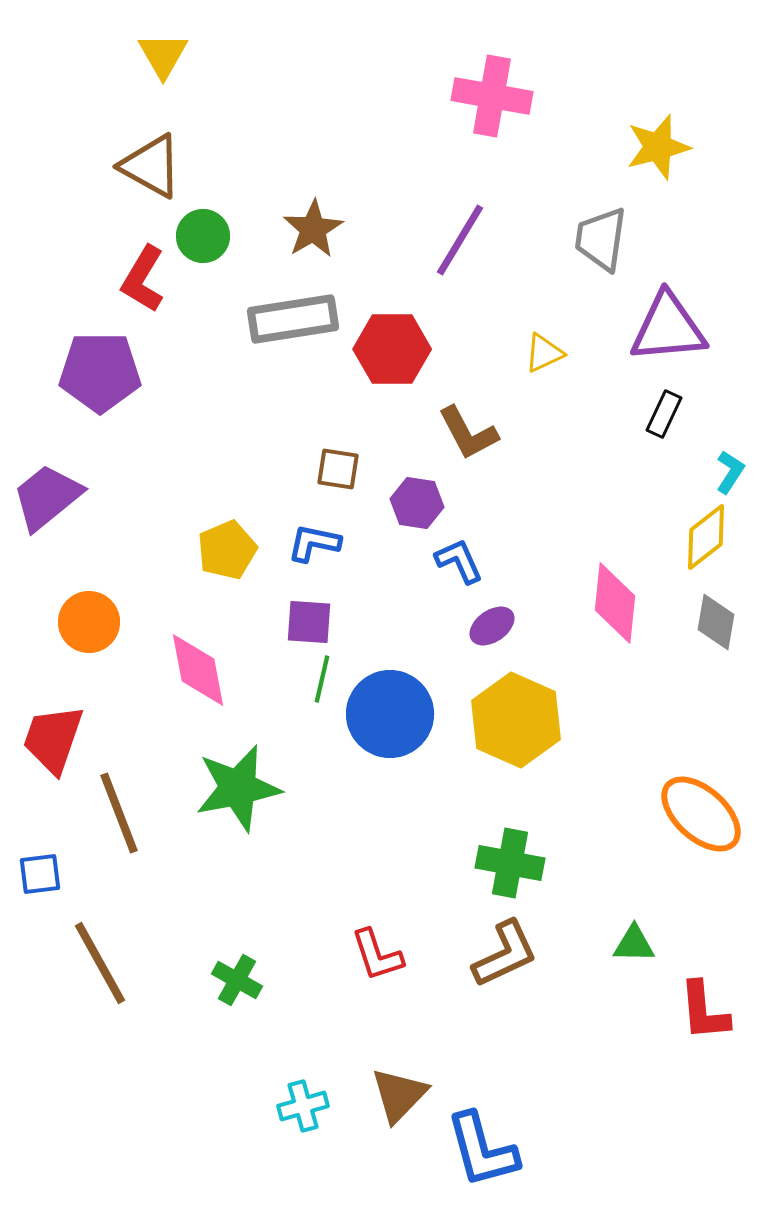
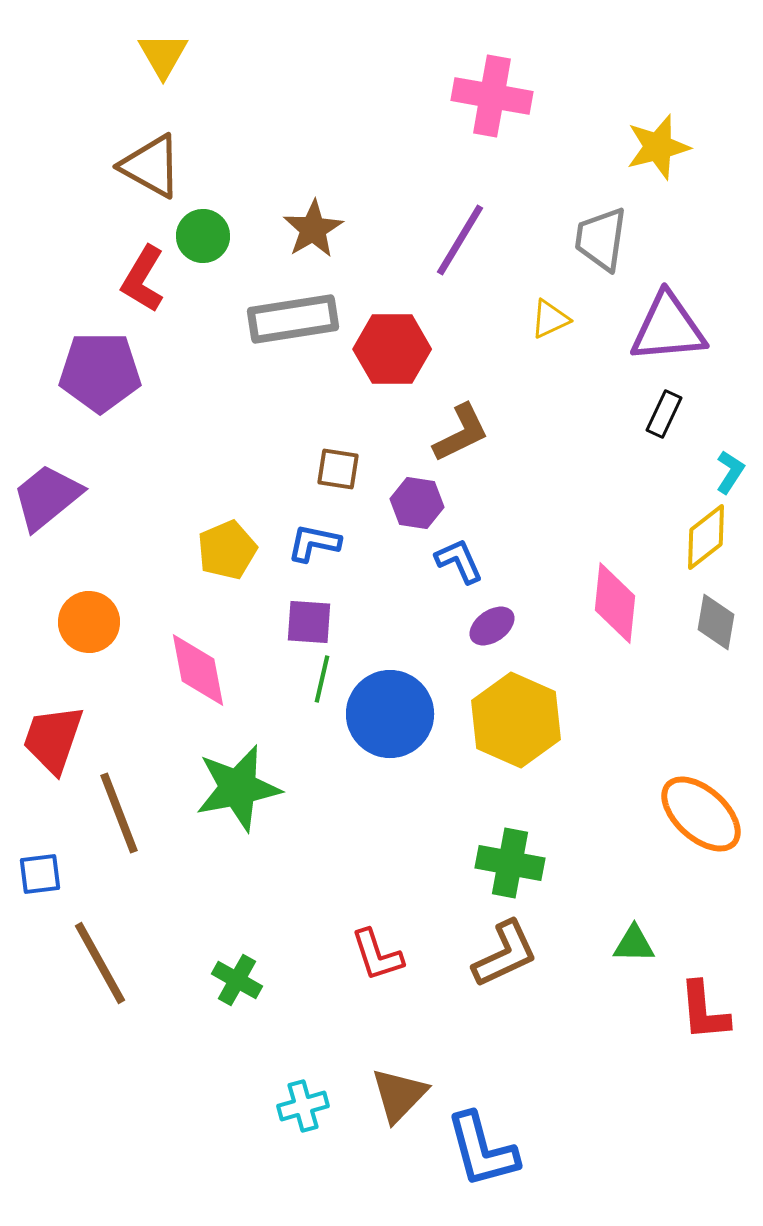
yellow triangle at (544, 353): moved 6 px right, 34 px up
brown L-shape at (468, 433): moved 7 px left; rotated 88 degrees counterclockwise
